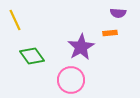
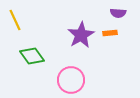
purple star: moved 12 px up
